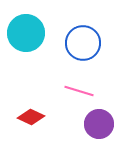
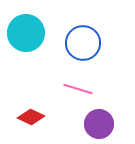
pink line: moved 1 px left, 2 px up
